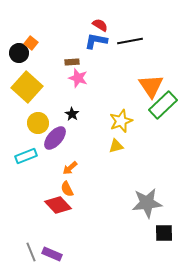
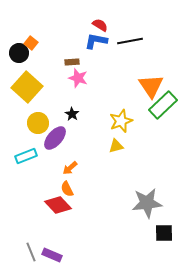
purple rectangle: moved 1 px down
